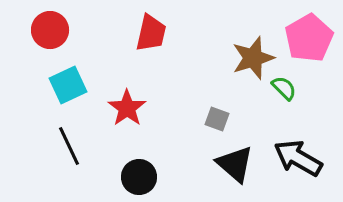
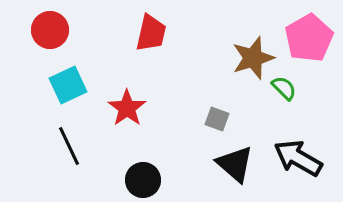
black circle: moved 4 px right, 3 px down
